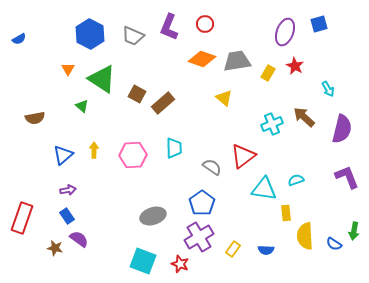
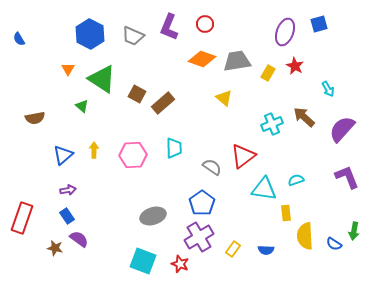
blue semicircle at (19, 39): rotated 88 degrees clockwise
purple semicircle at (342, 129): rotated 152 degrees counterclockwise
